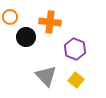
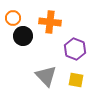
orange circle: moved 3 px right, 1 px down
black circle: moved 3 px left, 1 px up
yellow square: rotated 28 degrees counterclockwise
